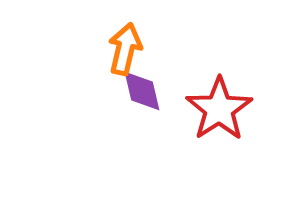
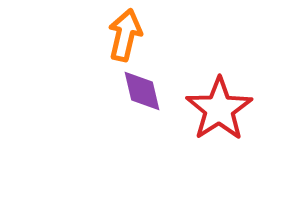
orange arrow: moved 14 px up
